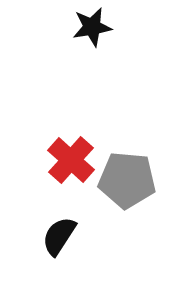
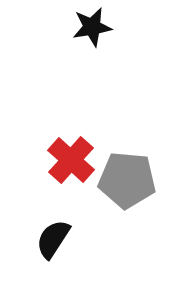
black semicircle: moved 6 px left, 3 px down
